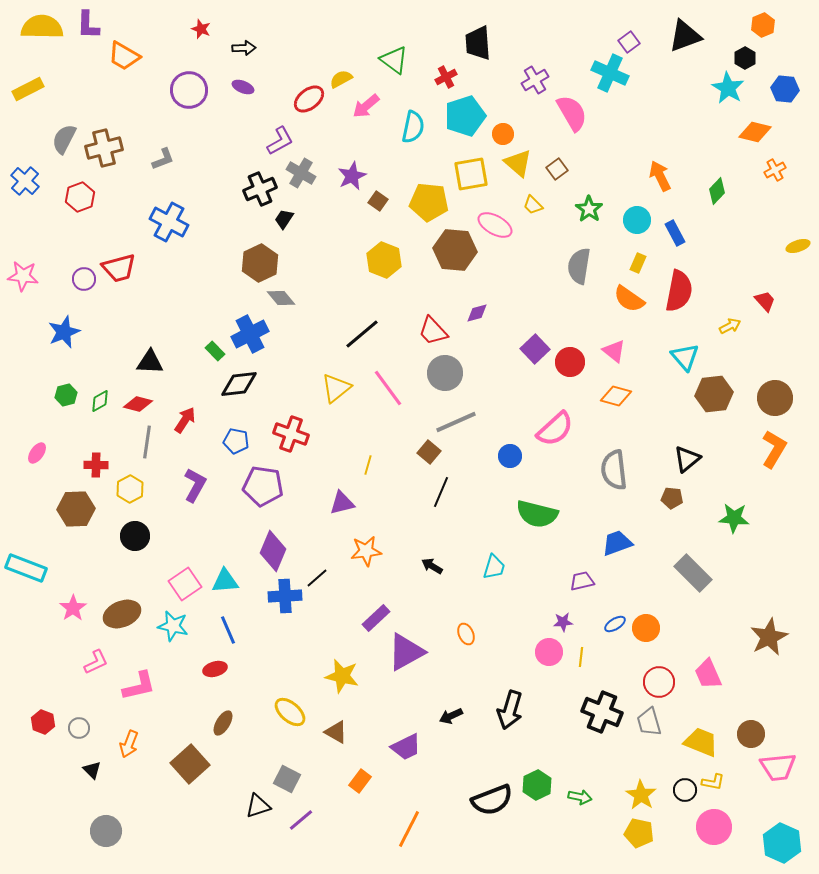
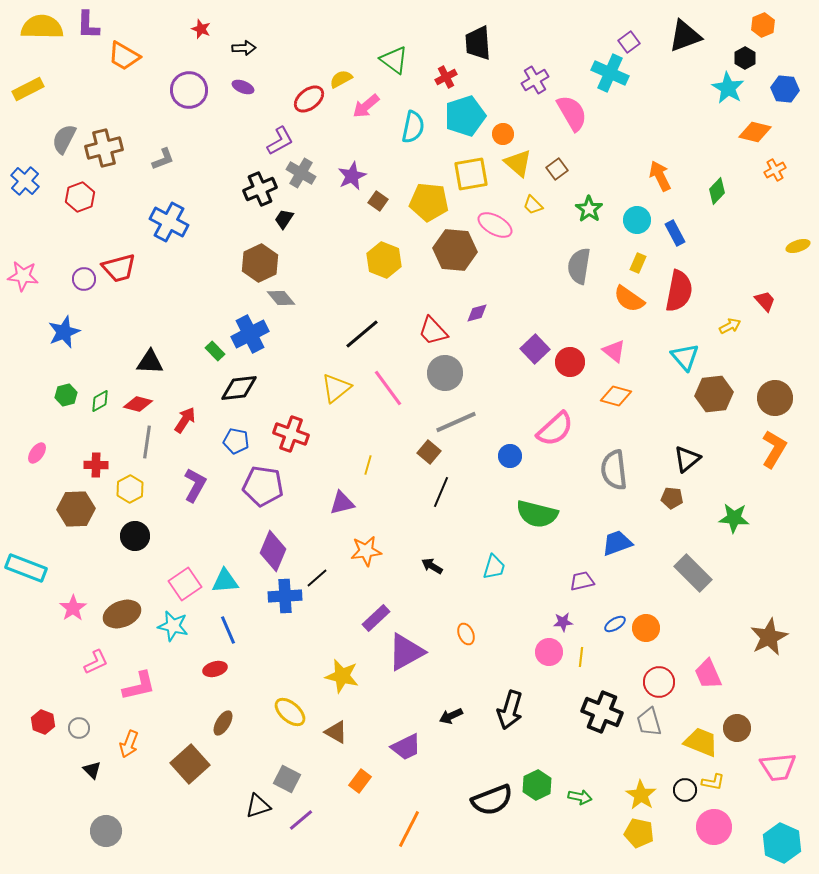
black diamond at (239, 384): moved 4 px down
brown circle at (751, 734): moved 14 px left, 6 px up
